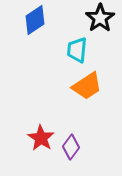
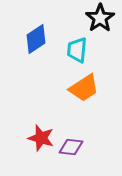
blue diamond: moved 1 px right, 19 px down
orange trapezoid: moved 3 px left, 2 px down
red star: rotated 16 degrees counterclockwise
purple diamond: rotated 60 degrees clockwise
